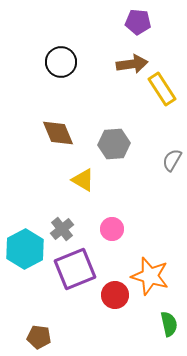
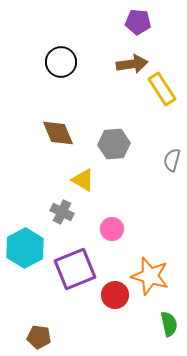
gray semicircle: rotated 15 degrees counterclockwise
gray cross: moved 17 px up; rotated 25 degrees counterclockwise
cyan hexagon: moved 1 px up
